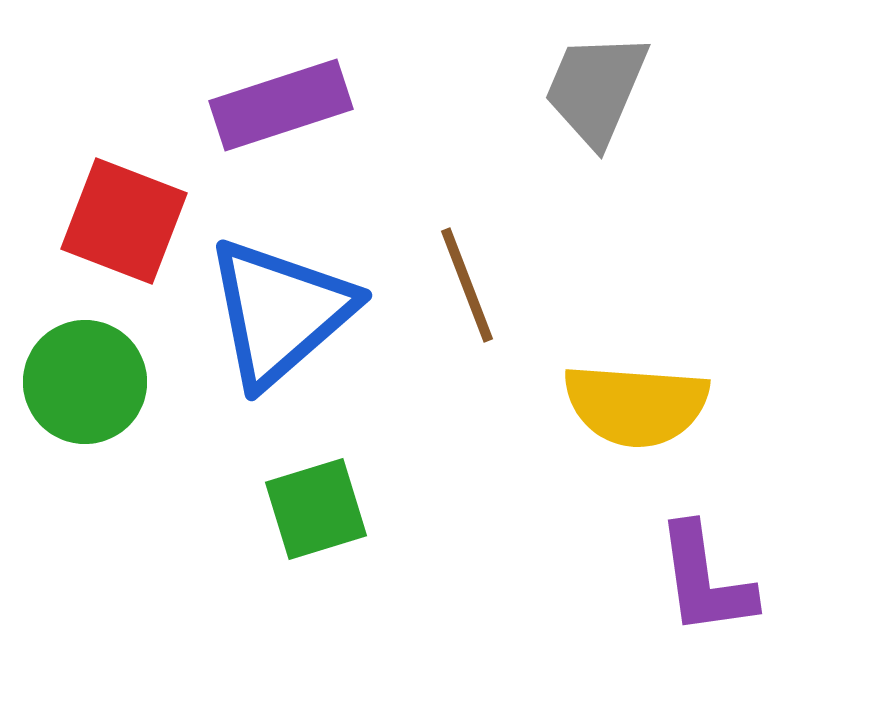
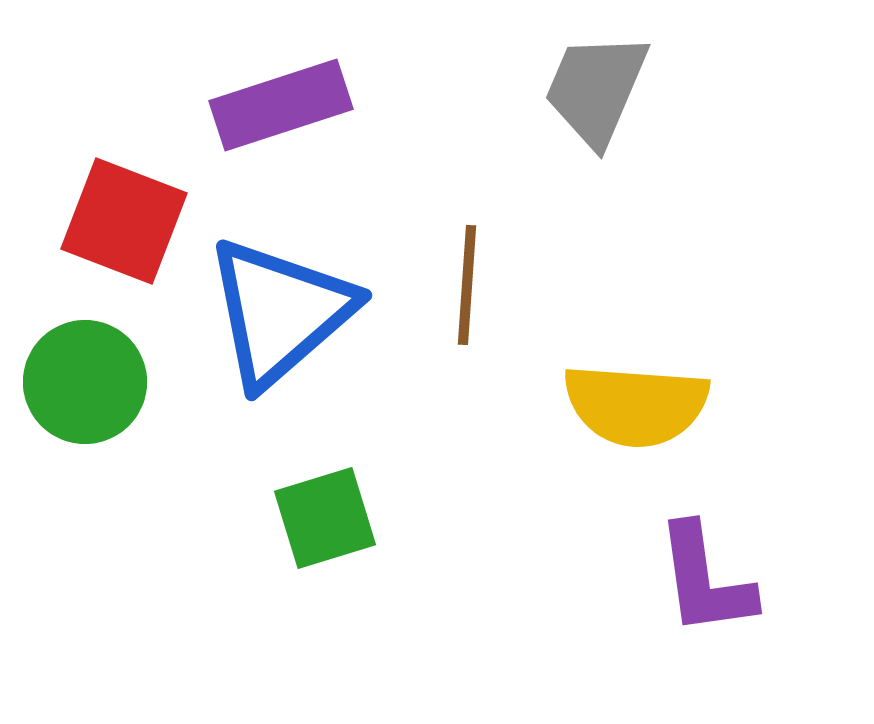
brown line: rotated 25 degrees clockwise
green square: moved 9 px right, 9 px down
